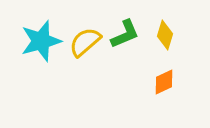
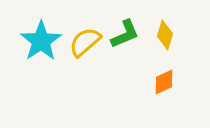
cyan star: rotated 18 degrees counterclockwise
